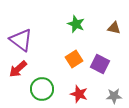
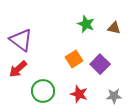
green star: moved 10 px right
purple square: rotated 18 degrees clockwise
green circle: moved 1 px right, 2 px down
